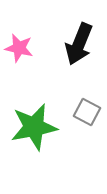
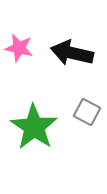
black arrow: moved 7 px left, 9 px down; rotated 81 degrees clockwise
green star: rotated 27 degrees counterclockwise
